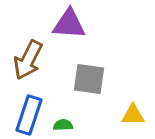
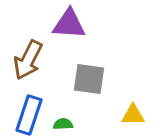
green semicircle: moved 1 px up
